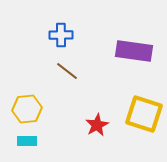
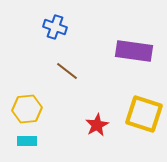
blue cross: moved 6 px left, 8 px up; rotated 20 degrees clockwise
